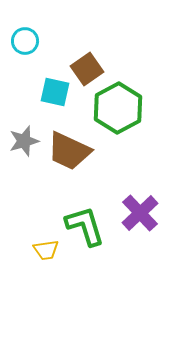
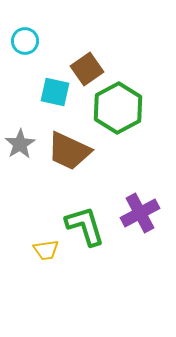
gray star: moved 4 px left, 3 px down; rotated 16 degrees counterclockwise
purple cross: rotated 15 degrees clockwise
